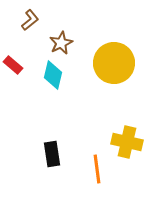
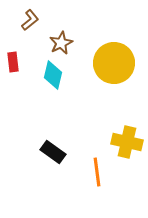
red rectangle: moved 3 px up; rotated 42 degrees clockwise
black rectangle: moved 1 px right, 2 px up; rotated 45 degrees counterclockwise
orange line: moved 3 px down
